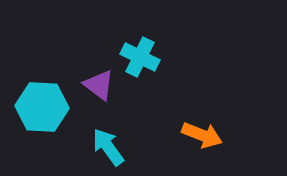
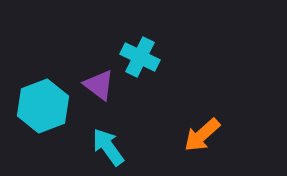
cyan hexagon: moved 1 px right, 1 px up; rotated 24 degrees counterclockwise
orange arrow: rotated 117 degrees clockwise
